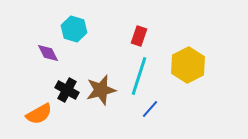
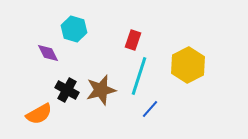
red rectangle: moved 6 px left, 4 px down
